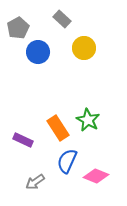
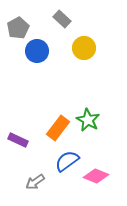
blue circle: moved 1 px left, 1 px up
orange rectangle: rotated 70 degrees clockwise
purple rectangle: moved 5 px left
blue semicircle: rotated 30 degrees clockwise
